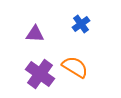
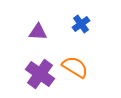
purple triangle: moved 3 px right, 2 px up
